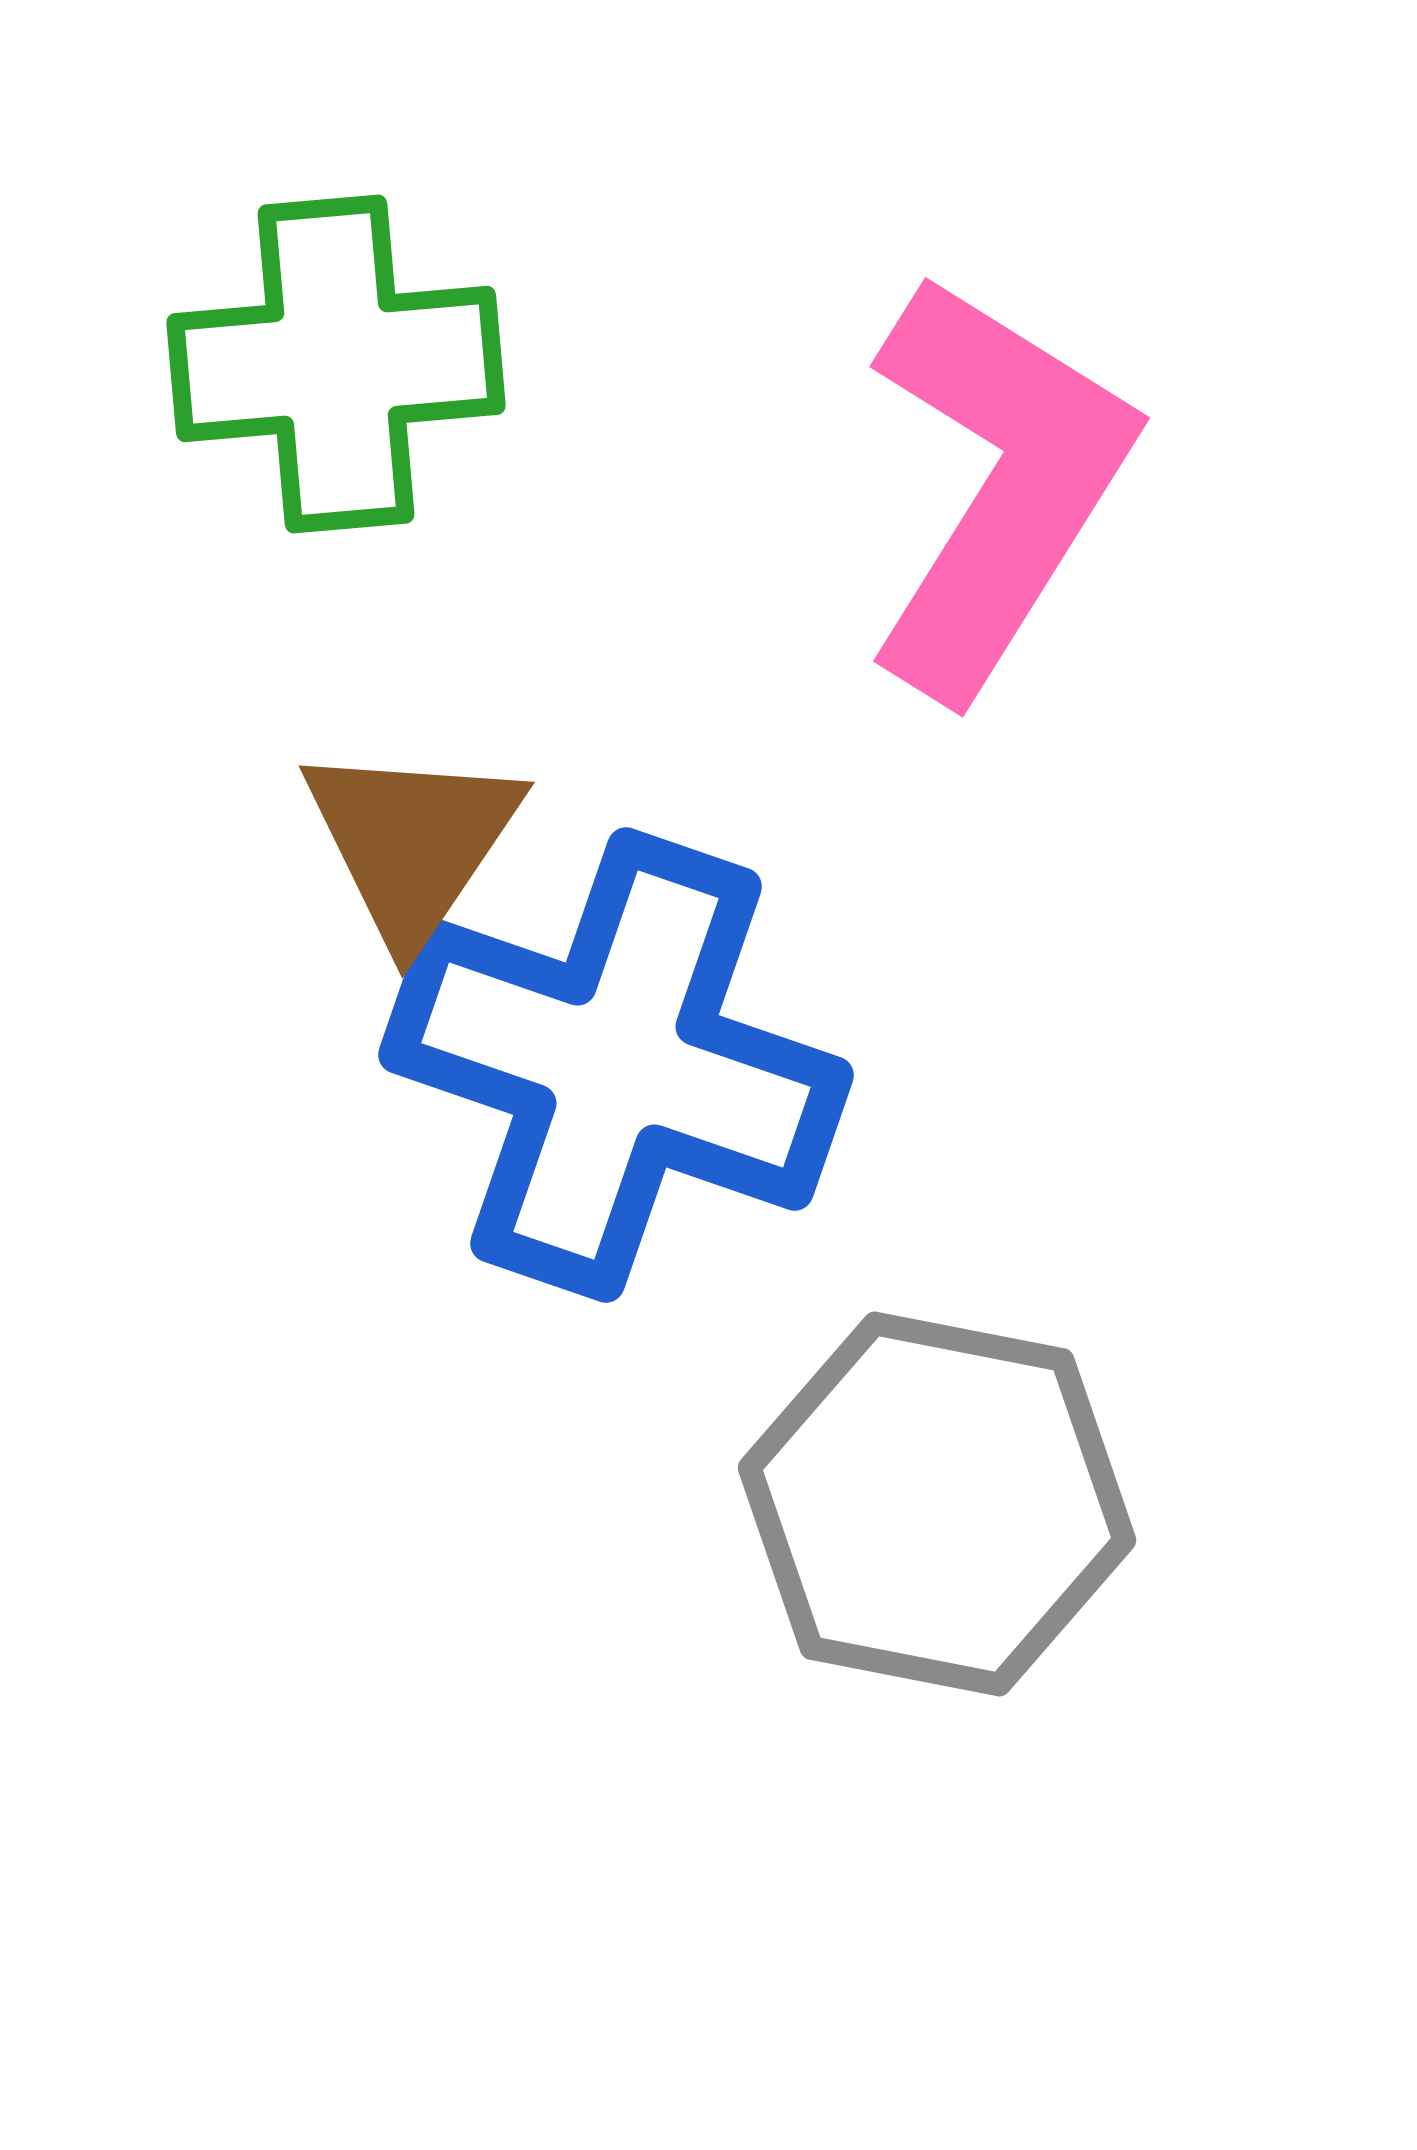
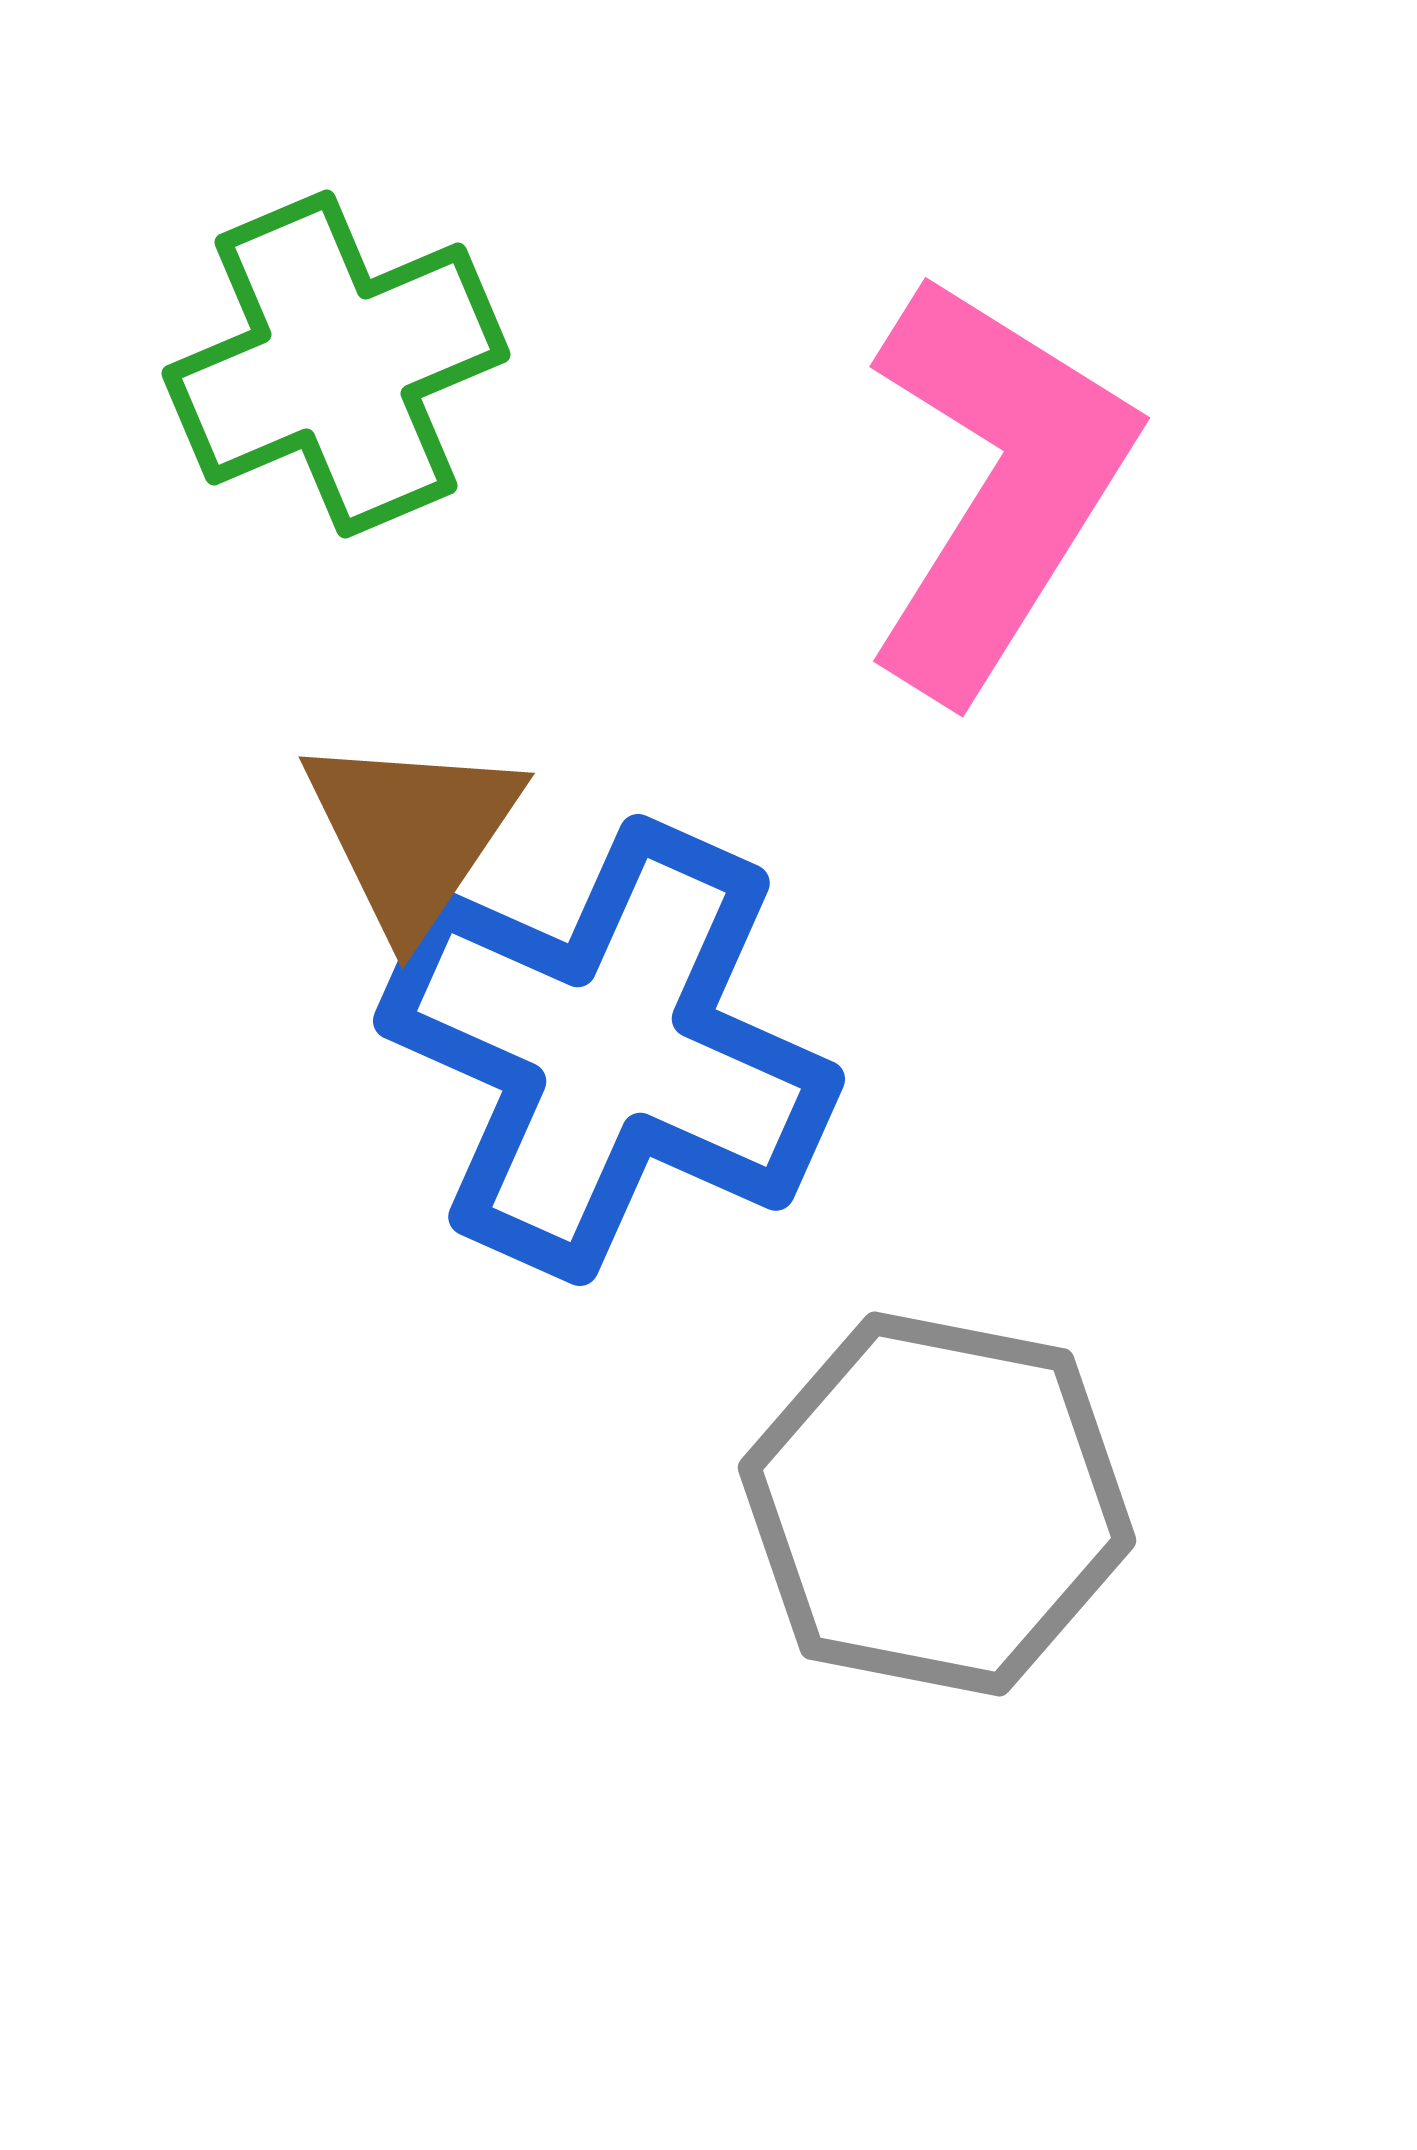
green cross: rotated 18 degrees counterclockwise
brown triangle: moved 9 px up
blue cross: moved 7 px left, 15 px up; rotated 5 degrees clockwise
